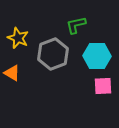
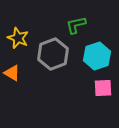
cyan hexagon: rotated 20 degrees counterclockwise
pink square: moved 2 px down
